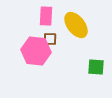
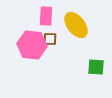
pink hexagon: moved 4 px left, 6 px up
